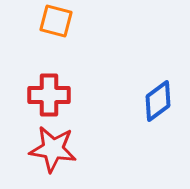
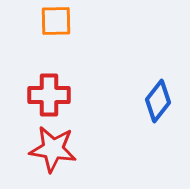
orange square: rotated 16 degrees counterclockwise
blue diamond: rotated 15 degrees counterclockwise
